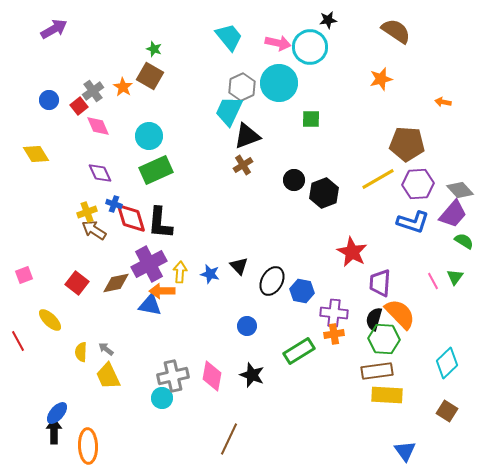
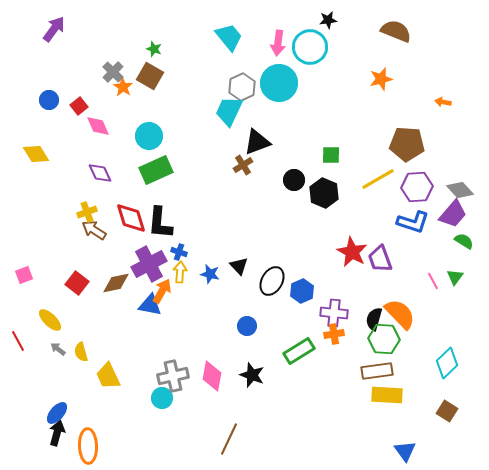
purple arrow at (54, 29): rotated 24 degrees counterclockwise
brown semicircle at (396, 31): rotated 12 degrees counterclockwise
pink arrow at (278, 43): rotated 85 degrees clockwise
gray cross at (93, 91): moved 20 px right, 19 px up; rotated 10 degrees counterclockwise
green square at (311, 119): moved 20 px right, 36 px down
black triangle at (247, 136): moved 10 px right, 6 px down
purple hexagon at (418, 184): moved 1 px left, 3 px down
black hexagon at (324, 193): rotated 16 degrees counterclockwise
blue cross at (114, 204): moved 65 px right, 48 px down
purple trapezoid at (380, 283): moved 24 px up; rotated 24 degrees counterclockwise
orange arrow at (162, 291): rotated 120 degrees clockwise
blue hexagon at (302, 291): rotated 25 degrees clockwise
gray arrow at (106, 349): moved 48 px left
yellow semicircle at (81, 352): rotated 18 degrees counterclockwise
black arrow at (54, 431): moved 3 px right, 2 px down; rotated 15 degrees clockwise
